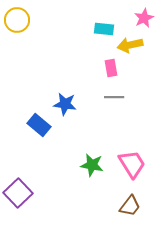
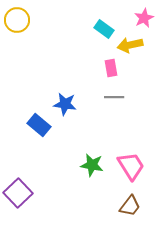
cyan rectangle: rotated 30 degrees clockwise
pink trapezoid: moved 1 px left, 2 px down
